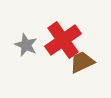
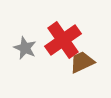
gray star: moved 1 px left, 3 px down
